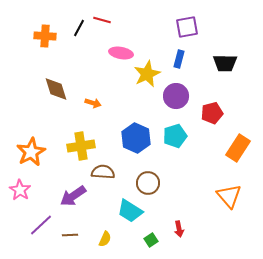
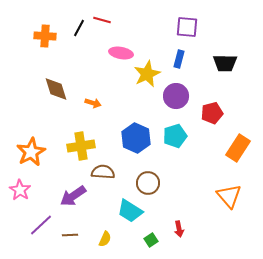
purple square: rotated 15 degrees clockwise
